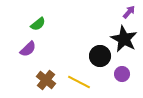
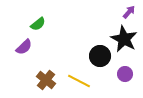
purple semicircle: moved 4 px left, 2 px up
purple circle: moved 3 px right
yellow line: moved 1 px up
